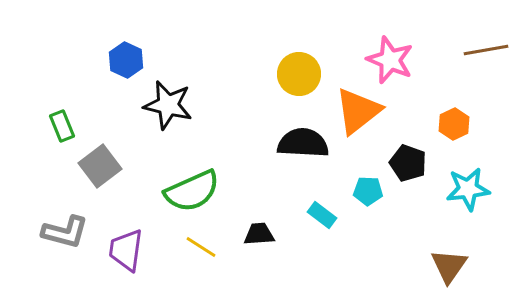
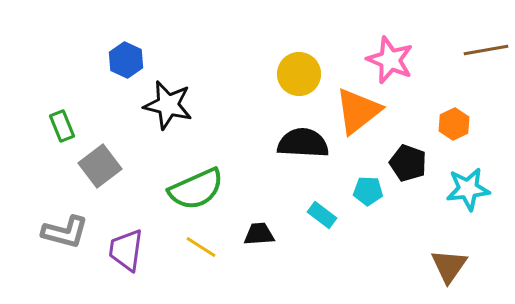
green semicircle: moved 4 px right, 2 px up
